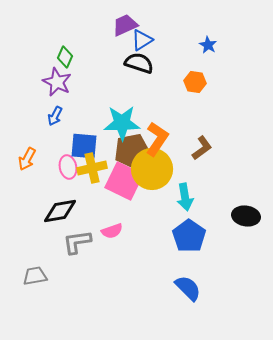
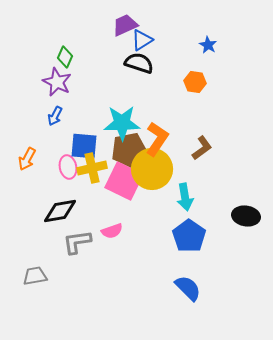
brown pentagon: moved 3 px left, 1 px up
